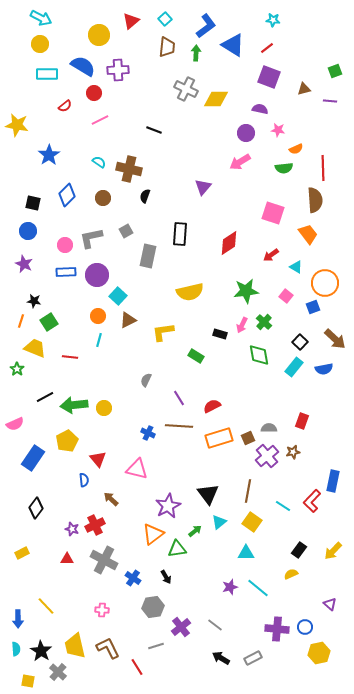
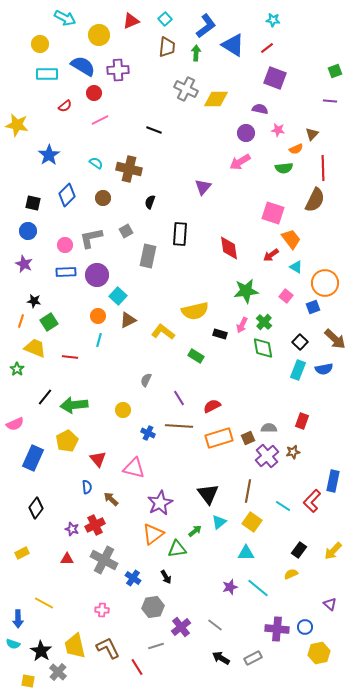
cyan arrow at (41, 18): moved 24 px right
red triangle at (131, 21): rotated 18 degrees clockwise
purple square at (269, 77): moved 6 px right, 1 px down
brown triangle at (304, 89): moved 8 px right, 45 px down; rotated 32 degrees counterclockwise
cyan semicircle at (99, 162): moved 3 px left, 1 px down
black semicircle at (145, 196): moved 5 px right, 6 px down
brown semicircle at (315, 200): rotated 30 degrees clockwise
orange trapezoid at (308, 234): moved 17 px left, 5 px down
red diamond at (229, 243): moved 5 px down; rotated 65 degrees counterclockwise
yellow semicircle at (190, 292): moved 5 px right, 19 px down
yellow L-shape at (163, 332): rotated 45 degrees clockwise
green diamond at (259, 355): moved 4 px right, 7 px up
cyan rectangle at (294, 367): moved 4 px right, 3 px down; rotated 18 degrees counterclockwise
black line at (45, 397): rotated 24 degrees counterclockwise
yellow circle at (104, 408): moved 19 px right, 2 px down
blue rectangle at (33, 458): rotated 10 degrees counterclockwise
pink triangle at (137, 469): moved 3 px left, 1 px up
blue semicircle at (84, 480): moved 3 px right, 7 px down
purple star at (168, 506): moved 8 px left, 3 px up
yellow line at (46, 606): moved 2 px left, 3 px up; rotated 18 degrees counterclockwise
cyan semicircle at (16, 649): moved 3 px left, 5 px up; rotated 112 degrees clockwise
